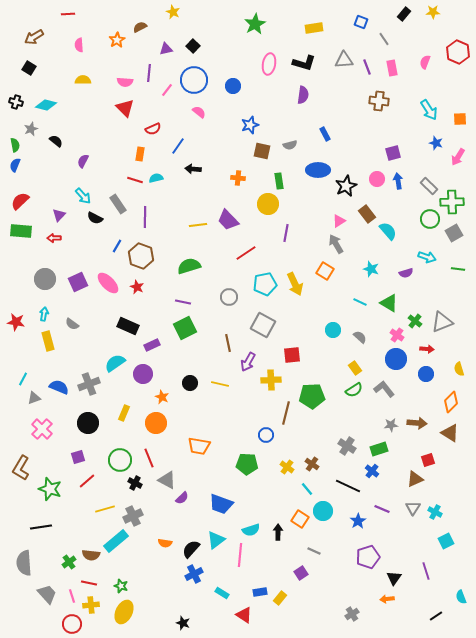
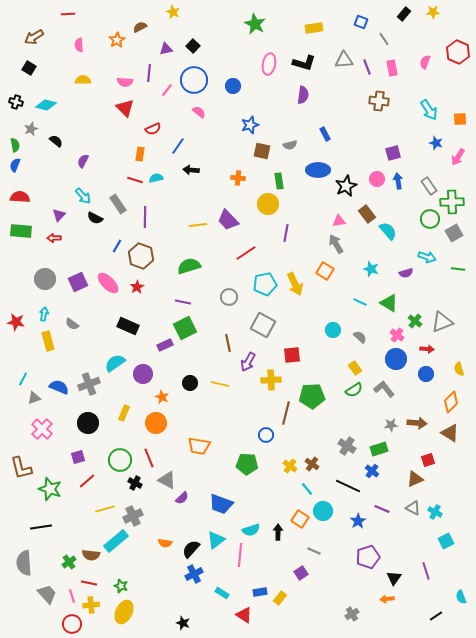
green star at (255, 24): rotated 15 degrees counterclockwise
black arrow at (193, 169): moved 2 px left, 1 px down
gray rectangle at (429, 186): rotated 12 degrees clockwise
red semicircle at (20, 201): moved 4 px up; rotated 48 degrees clockwise
pink triangle at (339, 221): rotated 24 degrees clockwise
red star at (137, 287): rotated 16 degrees clockwise
purple rectangle at (152, 345): moved 13 px right
yellow cross at (287, 467): moved 3 px right, 1 px up
brown L-shape at (21, 468): rotated 45 degrees counterclockwise
gray triangle at (413, 508): rotated 35 degrees counterclockwise
